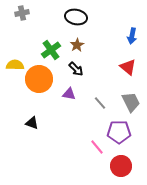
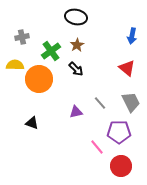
gray cross: moved 24 px down
green cross: moved 1 px down
red triangle: moved 1 px left, 1 px down
purple triangle: moved 7 px right, 18 px down; rotated 24 degrees counterclockwise
